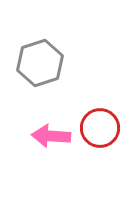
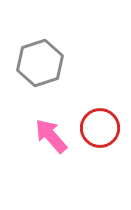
pink arrow: rotated 45 degrees clockwise
